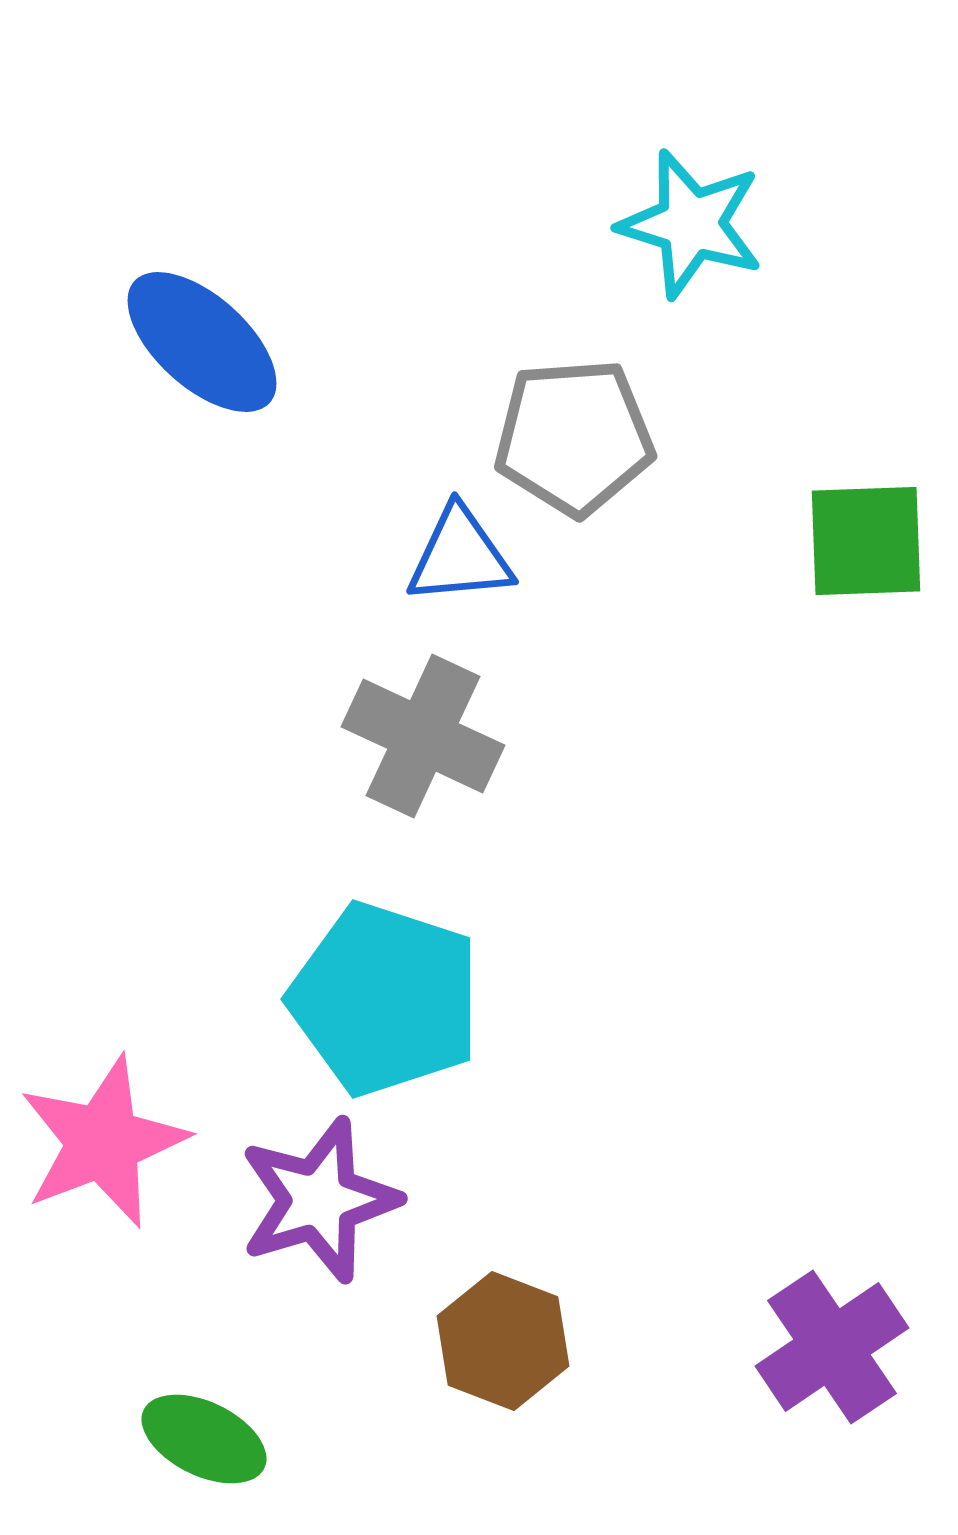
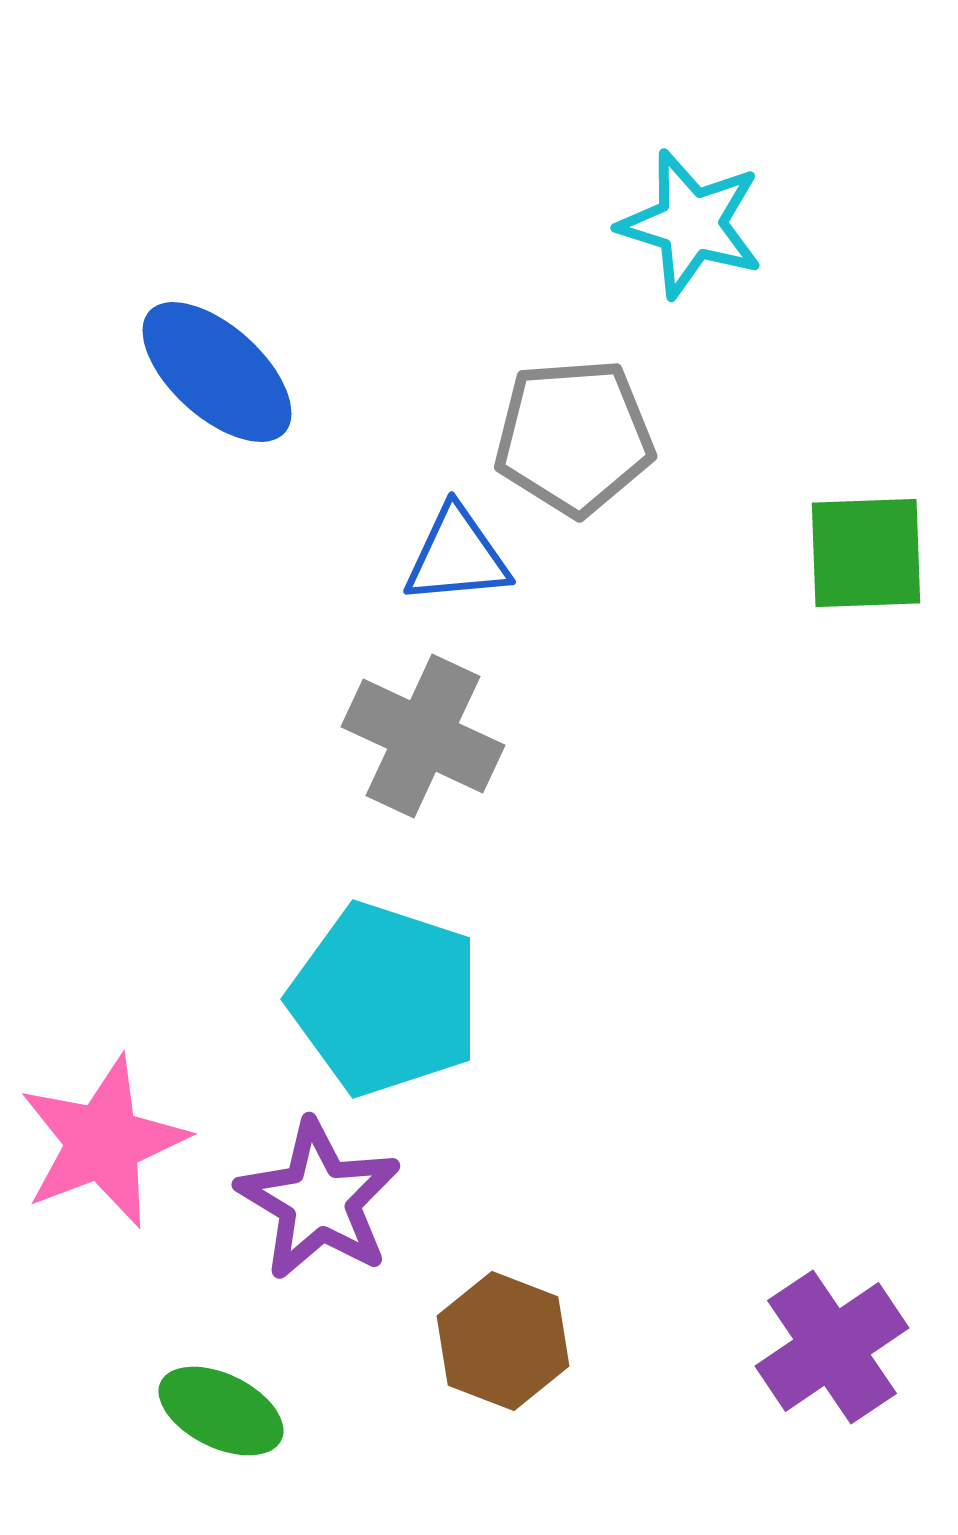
blue ellipse: moved 15 px right, 30 px down
green square: moved 12 px down
blue triangle: moved 3 px left
purple star: rotated 24 degrees counterclockwise
green ellipse: moved 17 px right, 28 px up
